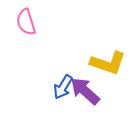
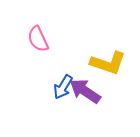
pink semicircle: moved 12 px right, 17 px down; rotated 8 degrees counterclockwise
purple arrow: rotated 8 degrees counterclockwise
